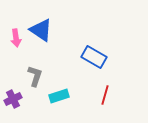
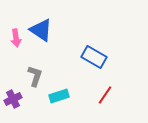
red line: rotated 18 degrees clockwise
